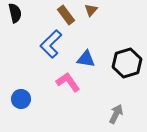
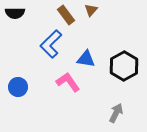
black semicircle: rotated 102 degrees clockwise
black hexagon: moved 3 px left, 3 px down; rotated 12 degrees counterclockwise
blue circle: moved 3 px left, 12 px up
gray arrow: moved 1 px up
